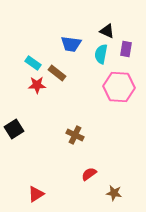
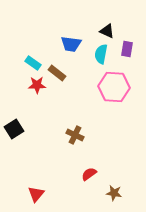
purple rectangle: moved 1 px right
pink hexagon: moved 5 px left
red triangle: rotated 18 degrees counterclockwise
